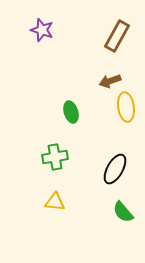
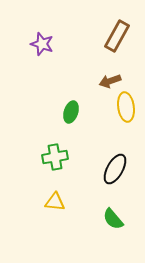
purple star: moved 14 px down
green ellipse: rotated 35 degrees clockwise
green semicircle: moved 10 px left, 7 px down
